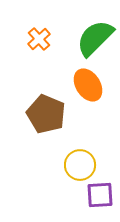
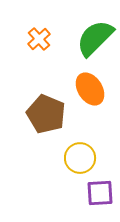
orange ellipse: moved 2 px right, 4 px down
yellow circle: moved 7 px up
purple square: moved 2 px up
